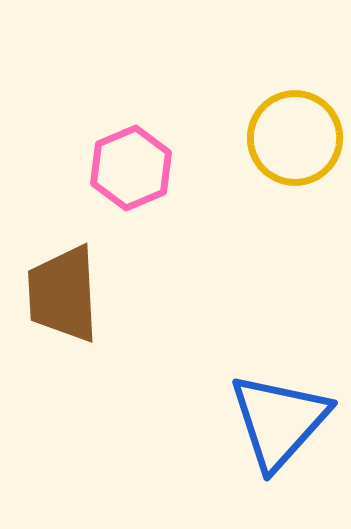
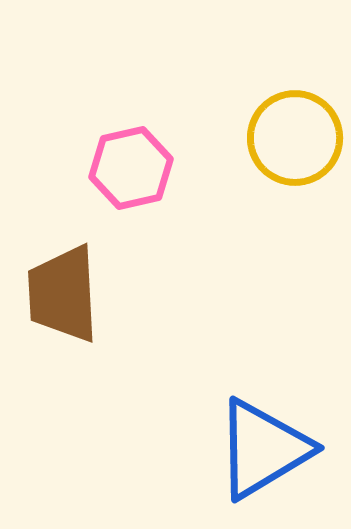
pink hexagon: rotated 10 degrees clockwise
blue triangle: moved 16 px left, 28 px down; rotated 17 degrees clockwise
